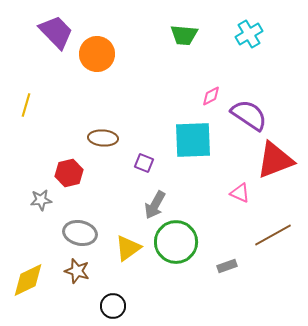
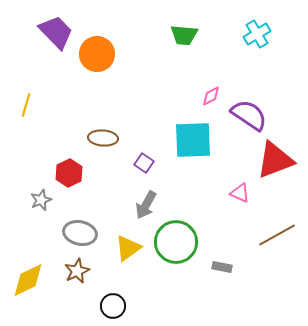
cyan cross: moved 8 px right
purple square: rotated 12 degrees clockwise
red hexagon: rotated 12 degrees counterclockwise
gray star: rotated 15 degrees counterclockwise
gray arrow: moved 9 px left
brown line: moved 4 px right
gray rectangle: moved 5 px left, 1 px down; rotated 30 degrees clockwise
brown star: rotated 30 degrees clockwise
